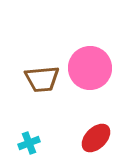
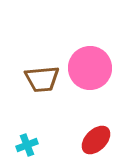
red ellipse: moved 2 px down
cyan cross: moved 2 px left, 2 px down
